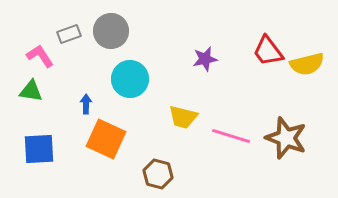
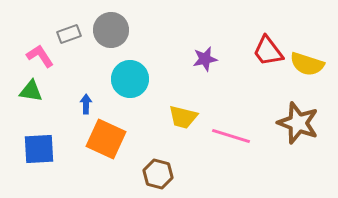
gray circle: moved 1 px up
yellow semicircle: rotated 32 degrees clockwise
brown star: moved 12 px right, 15 px up
